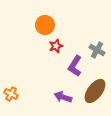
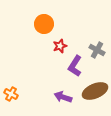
orange circle: moved 1 px left, 1 px up
red star: moved 4 px right
brown ellipse: rotated 30 degrees clockwise
